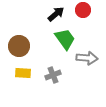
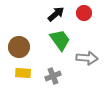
red circle: moved 1 px right, 3 px down
green trapezoid: moved 5 px left, 1 px down
brown circle: moved 1 px down
gray cross: moved 1 px down
